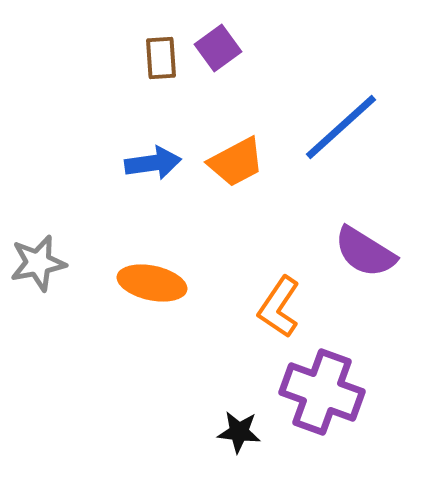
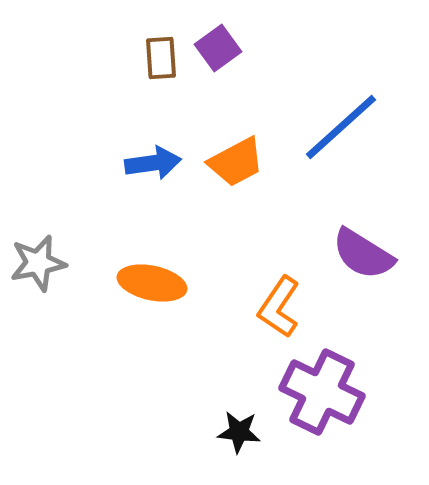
purple semicircle: moved 2 px left, 2 px down
purple cross: rotated 6 degrees clockwise
